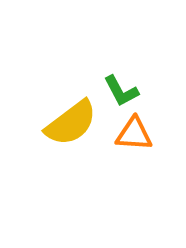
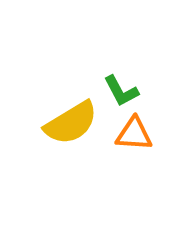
yellow semicircle: rotated 6 degrees clockwise
